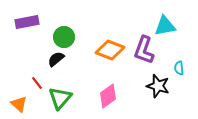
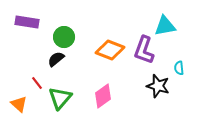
purple rectangle: rotated 20 degrees clockwise
pink diamond: moved 5 px left
